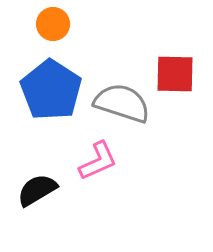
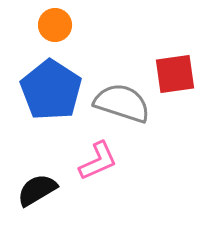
orange circle: moved 2 px right, 1 px down
red square: rotated 9 degrees counterclockwise
